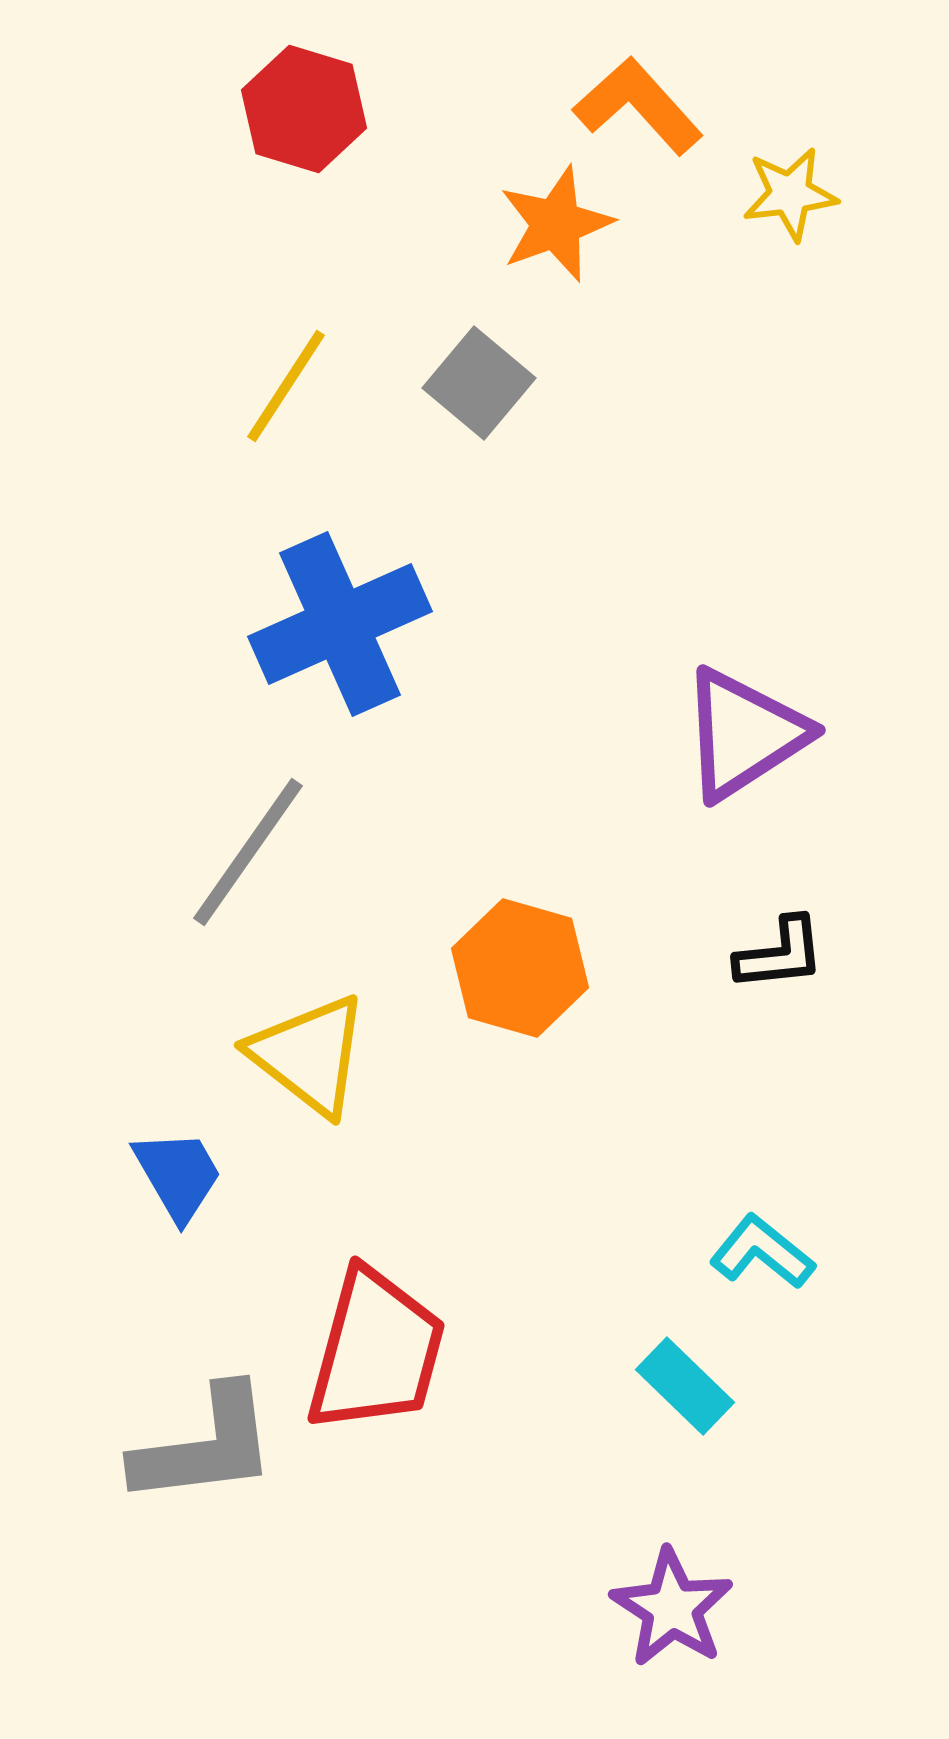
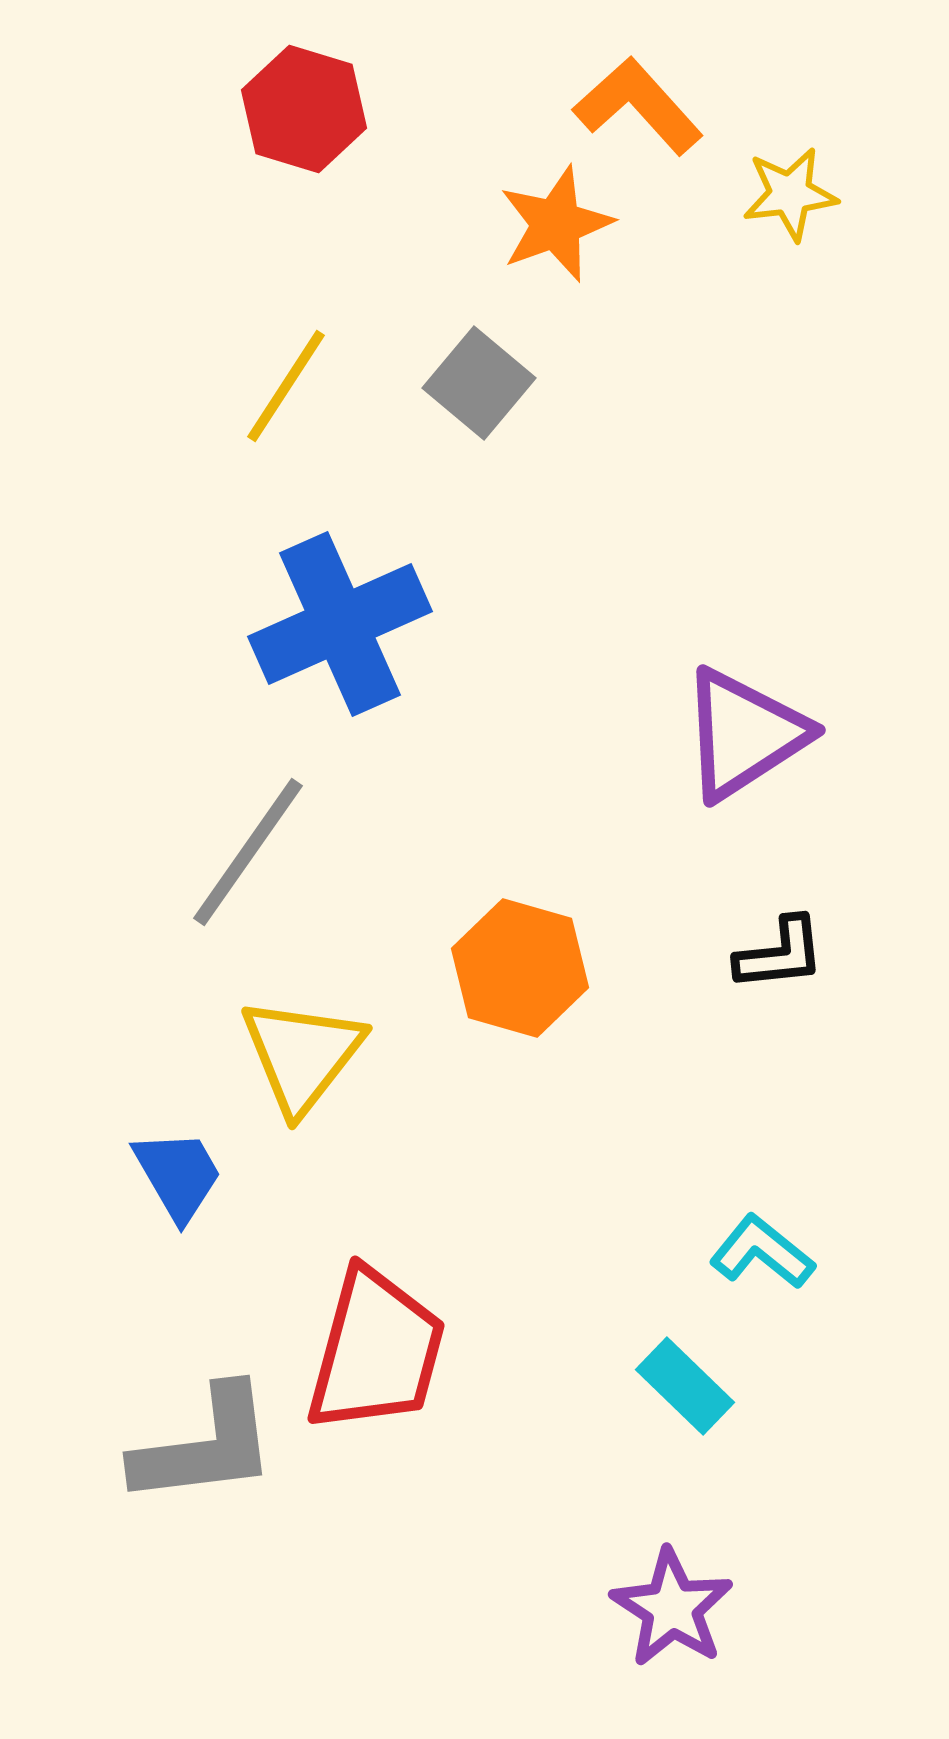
yellow triangle: moved 7 px left; rotated 30 degrees clockwise
